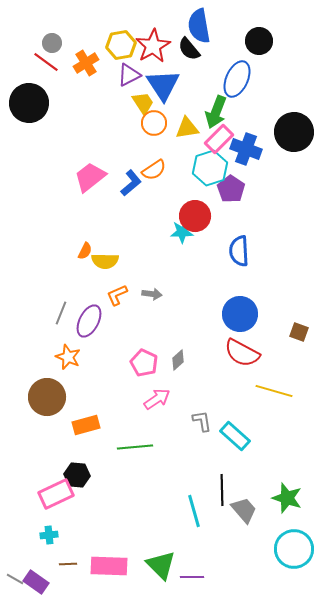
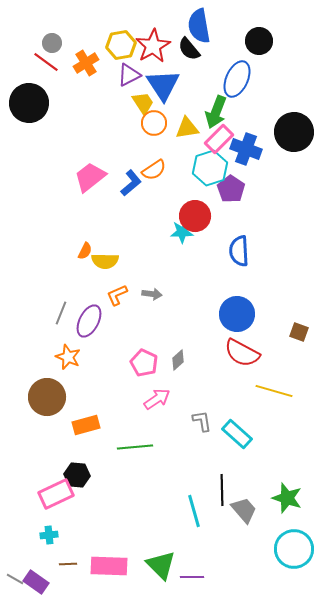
blue circle at (240, 314): moved 3 px left
cyan rectangle at (235, 436): moved 2 px right, 2 px up
